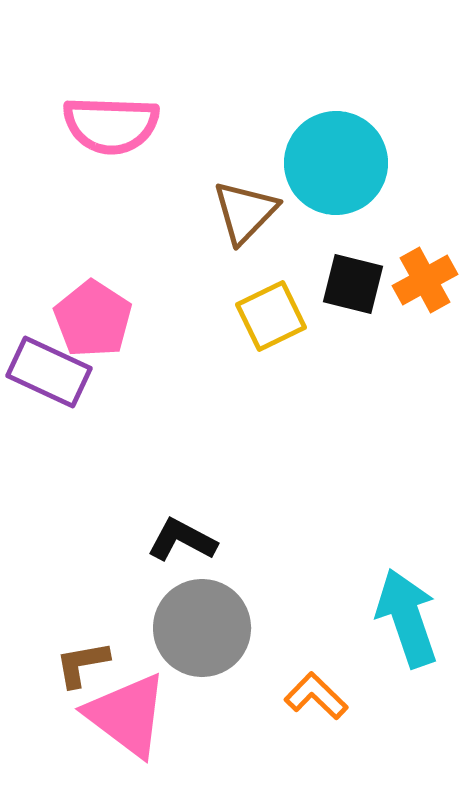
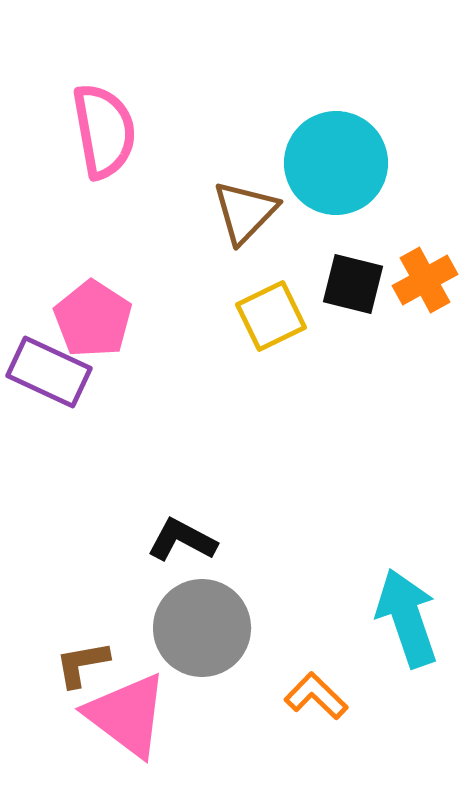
pink semicircle: moved 7 px left, 6 px down; rotated 102 degrees counterclockwise
